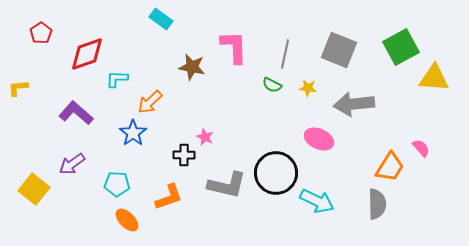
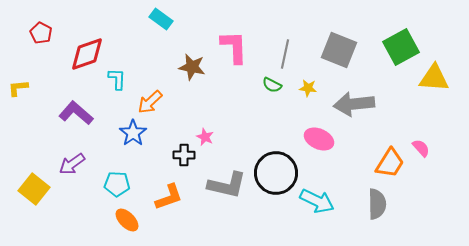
red pentagon: rotated 10 degrees counterclockwise
cyan L-shape: rotated 90 degrees clockwise
orange trapezoid: moved 4 px up
